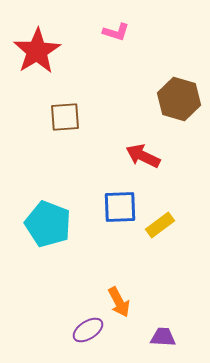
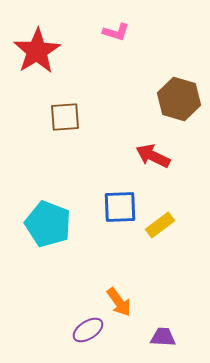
red arrow: moved 10 px right
orange arrow: rotated 8 degrees counterclockwise
